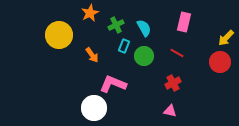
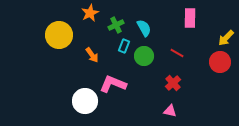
pink rectangle: moved 6 px right, 4 px up; rotated 12 degrees counterclockwise
red cross: rotated 14 degrees counterclockwise
white circle: moved 9 px left, 7 px up
